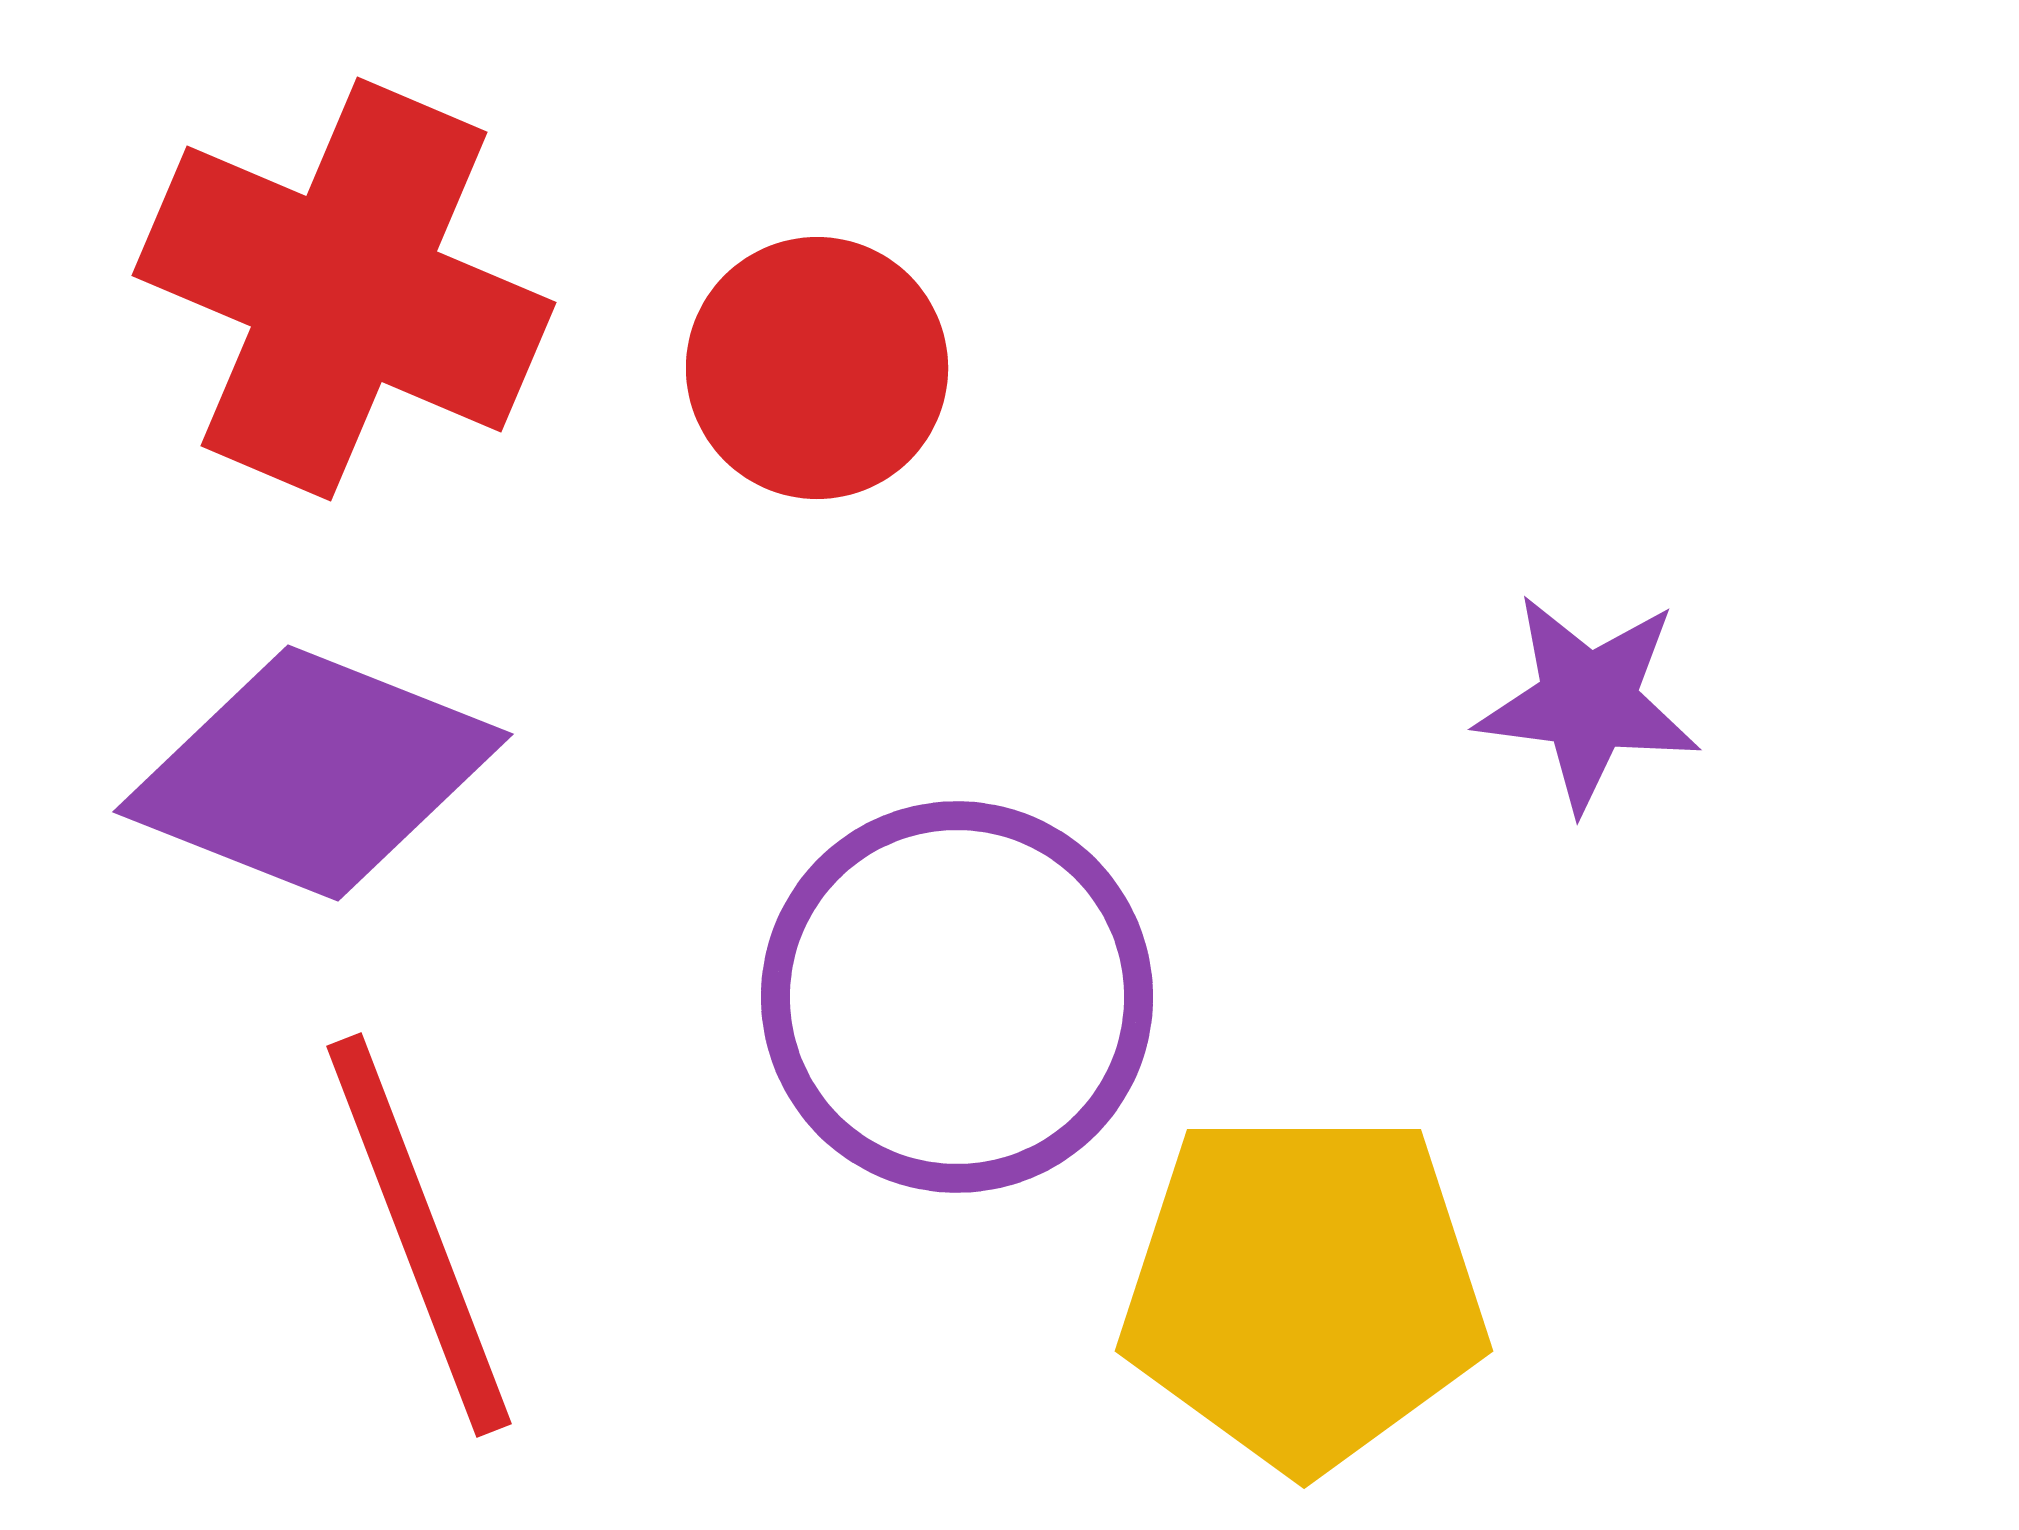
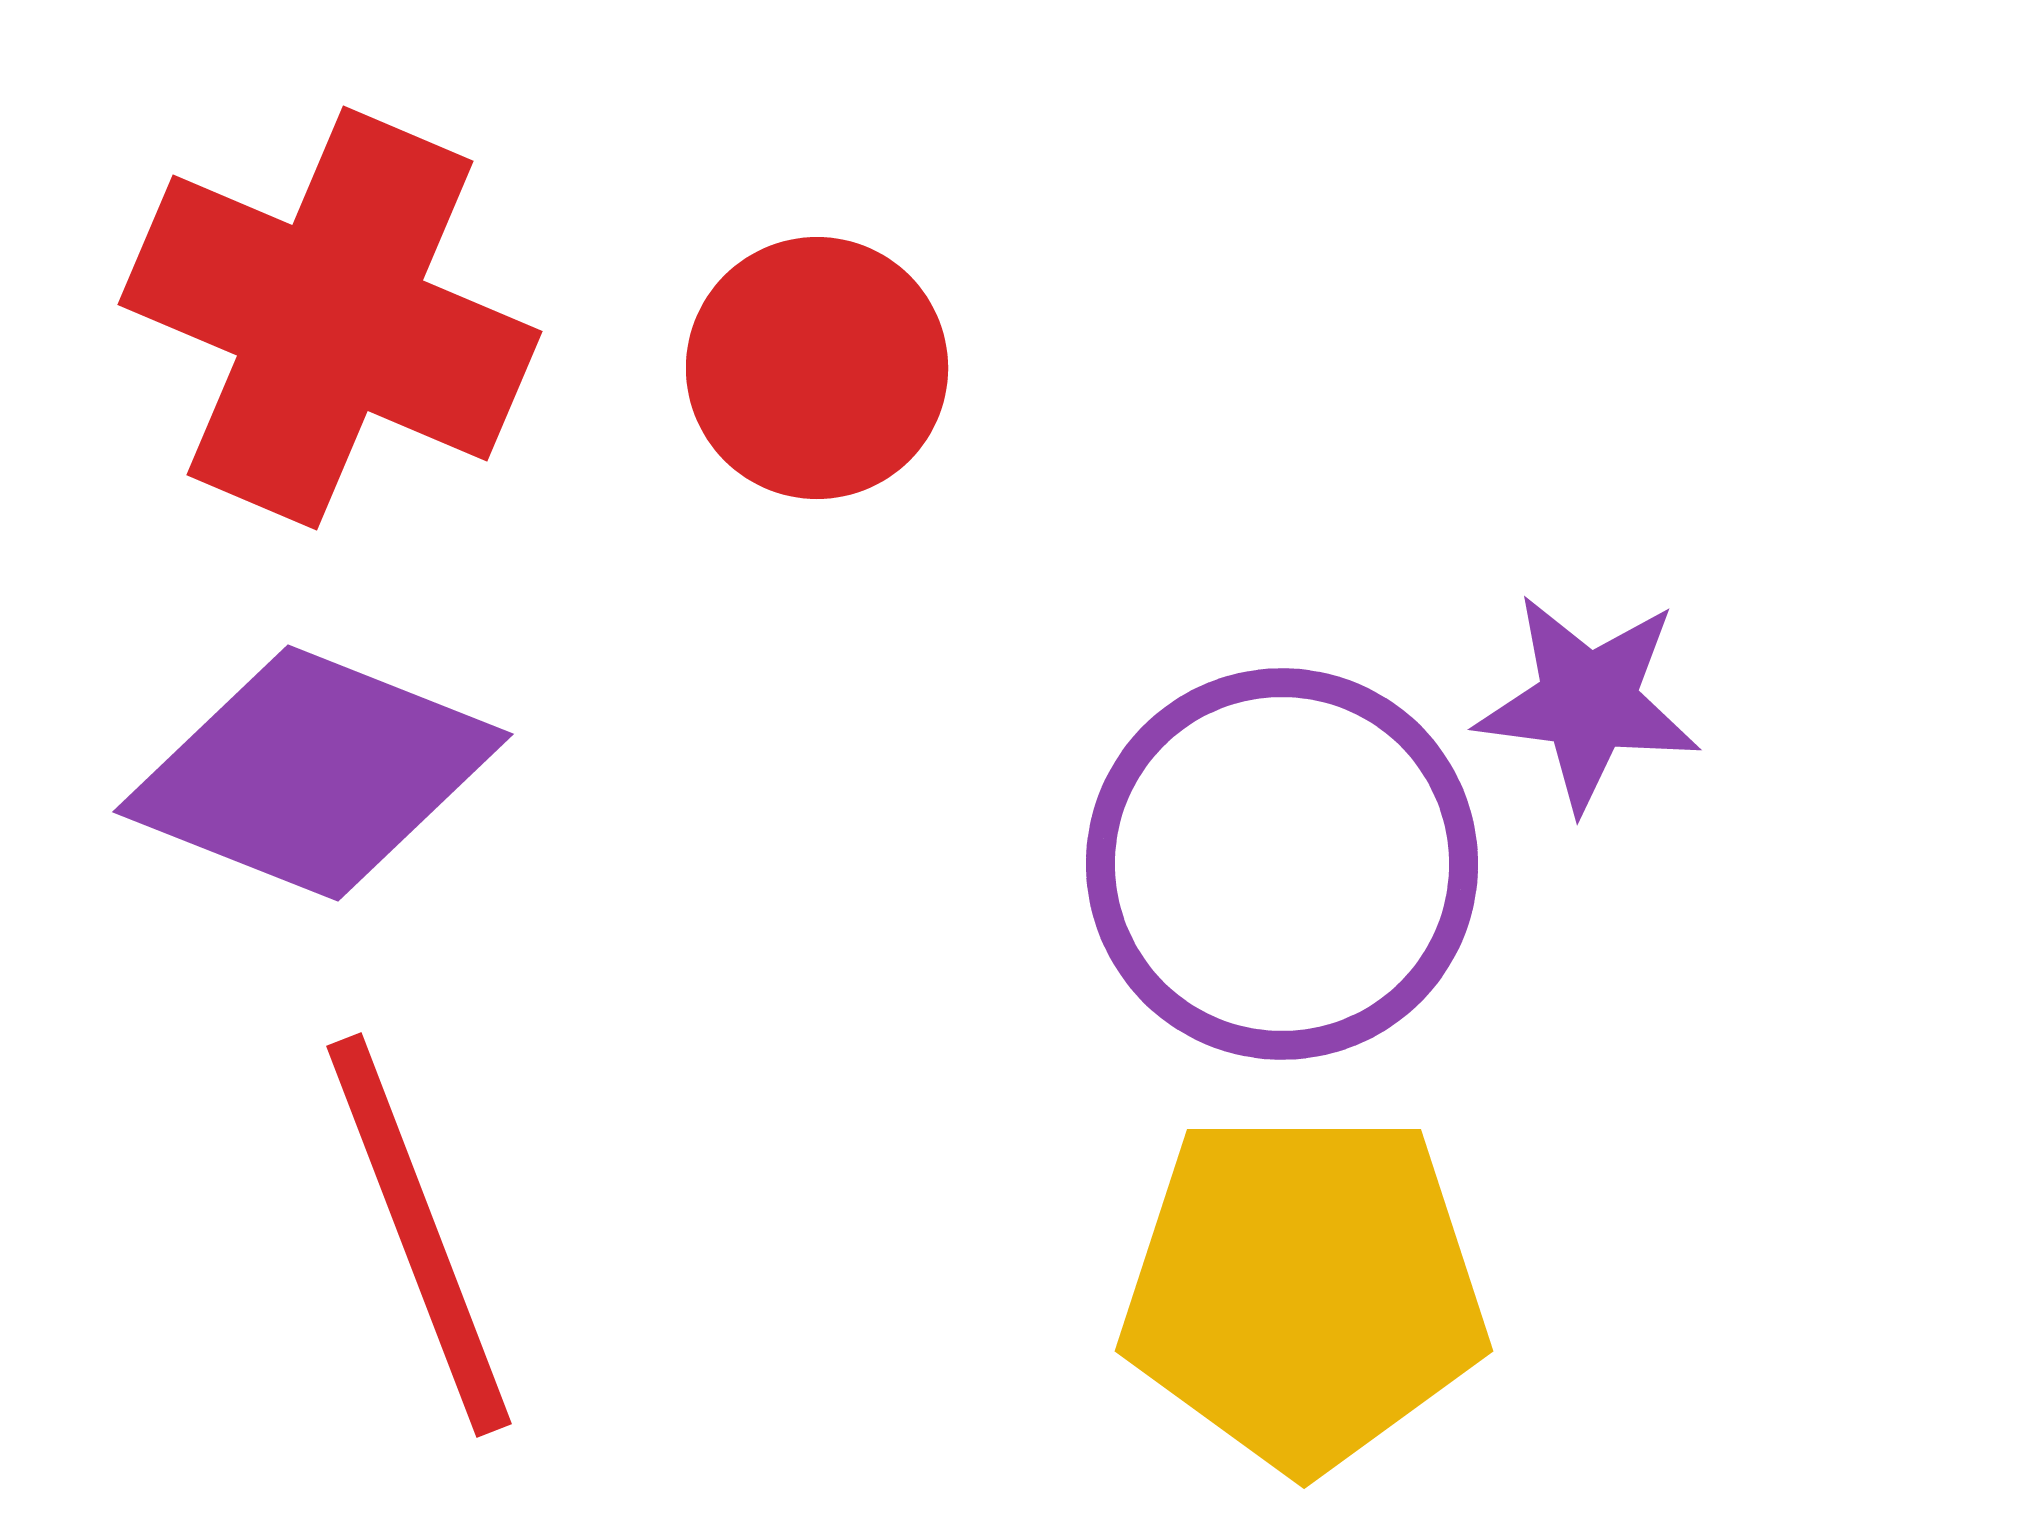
red cross: moved 14 px left, 29 px down
purple circle: moved 325 px right, 133 px up
